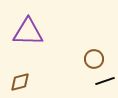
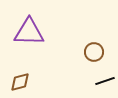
purple triangle: moved 1 px right
brown circle: moved 7 px up
